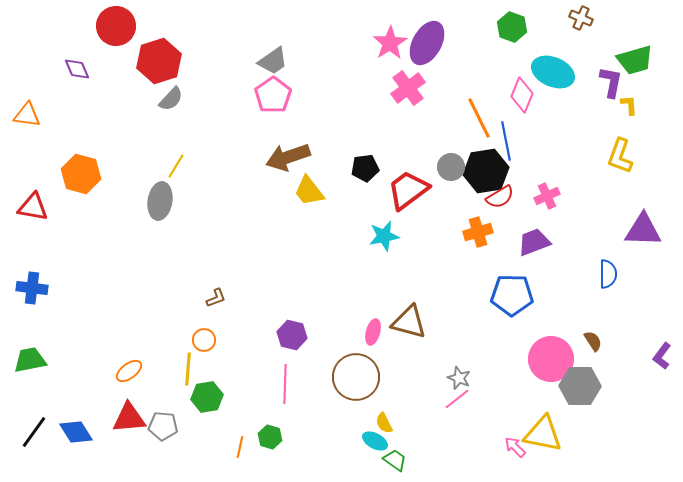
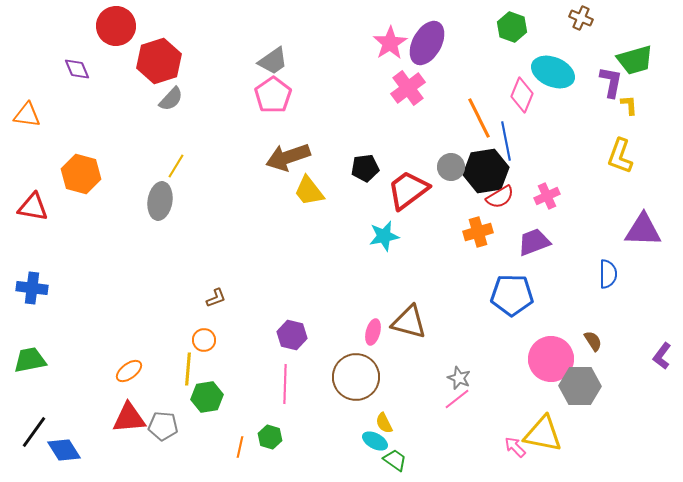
blue diamond at (76, 432): moved 12 px left, 18 px down
